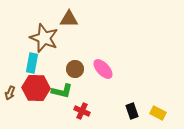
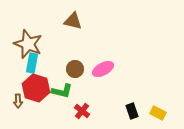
brown triangle: moved 4 px right, 2 px down; rotated 12 degrees clockwise
brown star: moved 16 px left, 6 px down
pink ellipse: rotated 75 degrees counterclockwise
red hexagon: rotated 16 degrees clockwise
brown arrow: moved 8 px right, 8 px down; rotated 24 degrees counterclockwise
red cross: rotated 14 degrees clockwise
